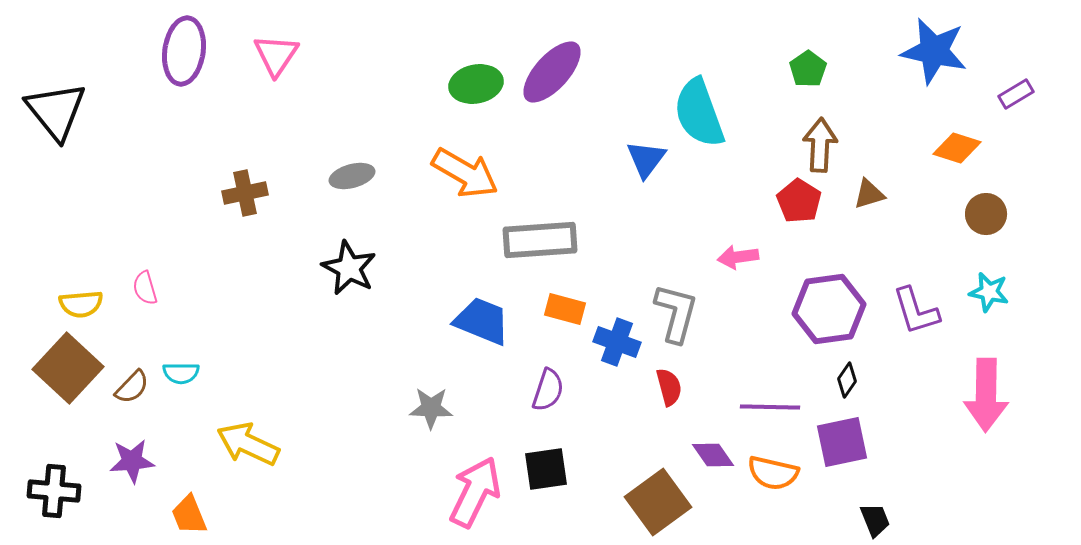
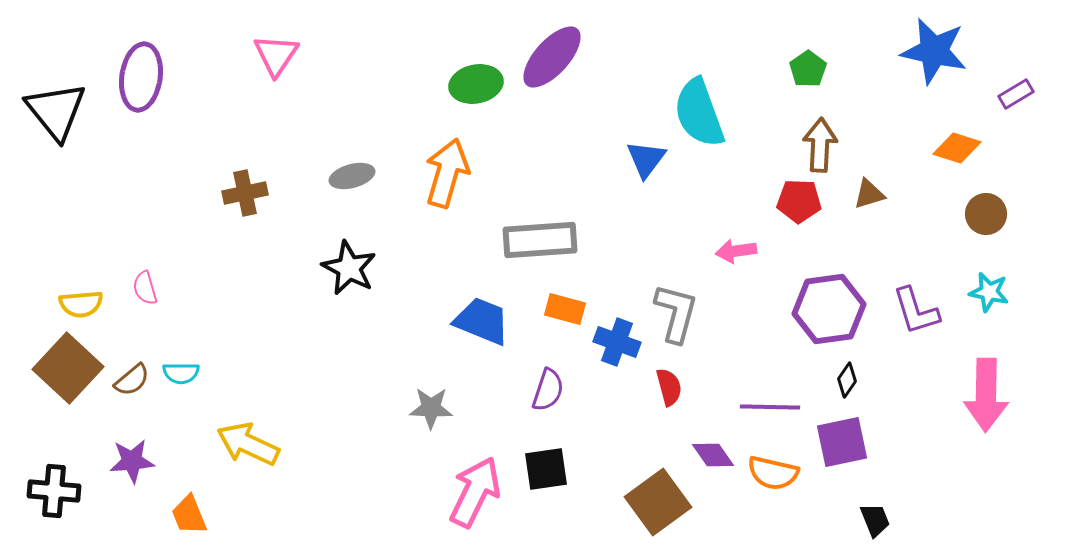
purple ellipse at (184, 51): moved 43 px left, 26 px down
purple ellipse at (552, 72): moved 15 px up
orange arrow at (465, 173): moved 18 px left; rotated 104 degrees counterclockwise
red pentagon at (799, 201): rotated 30 degrees counterclockwise
pink arrow at (738, 257): moved 2 px left, 6 px up
brown semicircle at (132, 387): moved 7 px up; rotated 6 degrees clockwise
